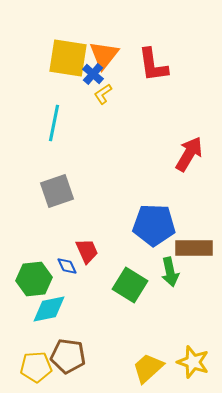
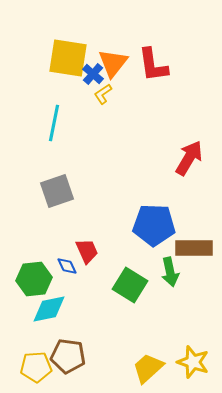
orange triangle: moved 9 px right, 8 px down
red arrow: moved 4 px down
